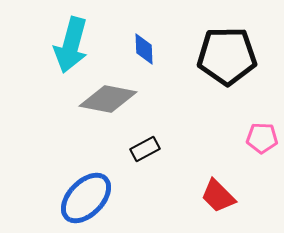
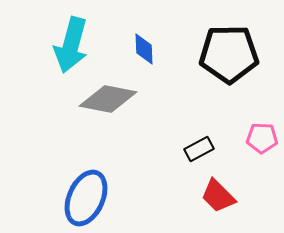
black pentagon: moved 2 px right, 2 px up
black rectangle: moved 54 px right
blue ellipse: rotated 20 degrees counterclockwise
